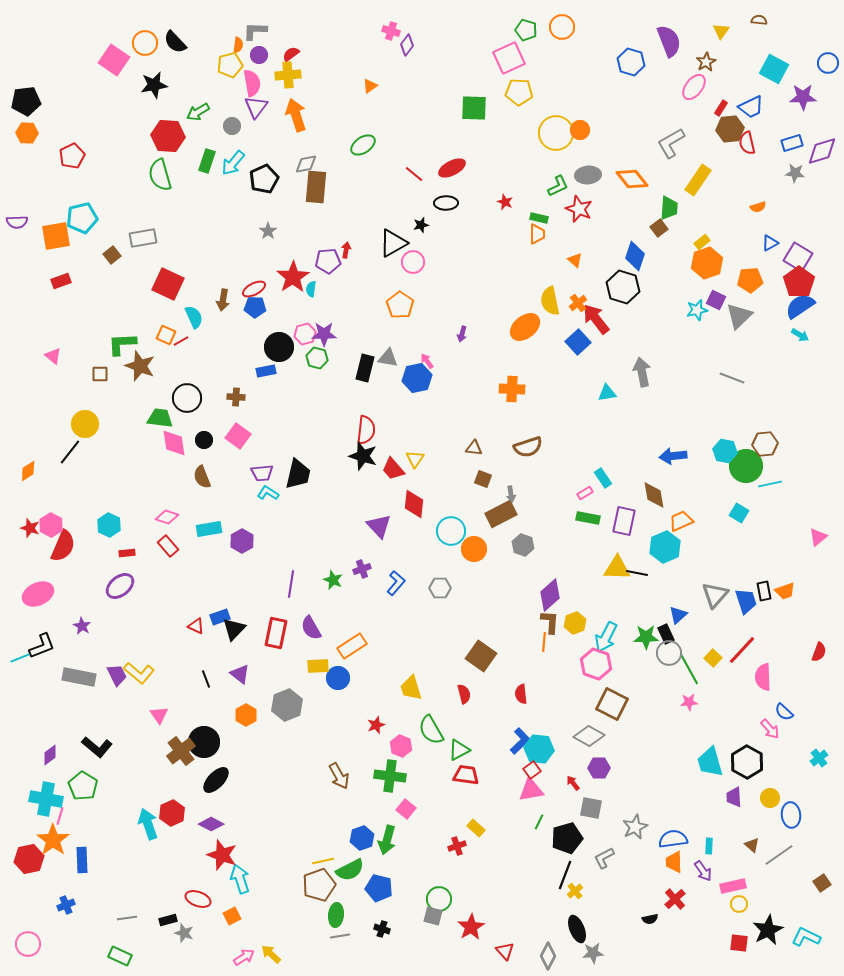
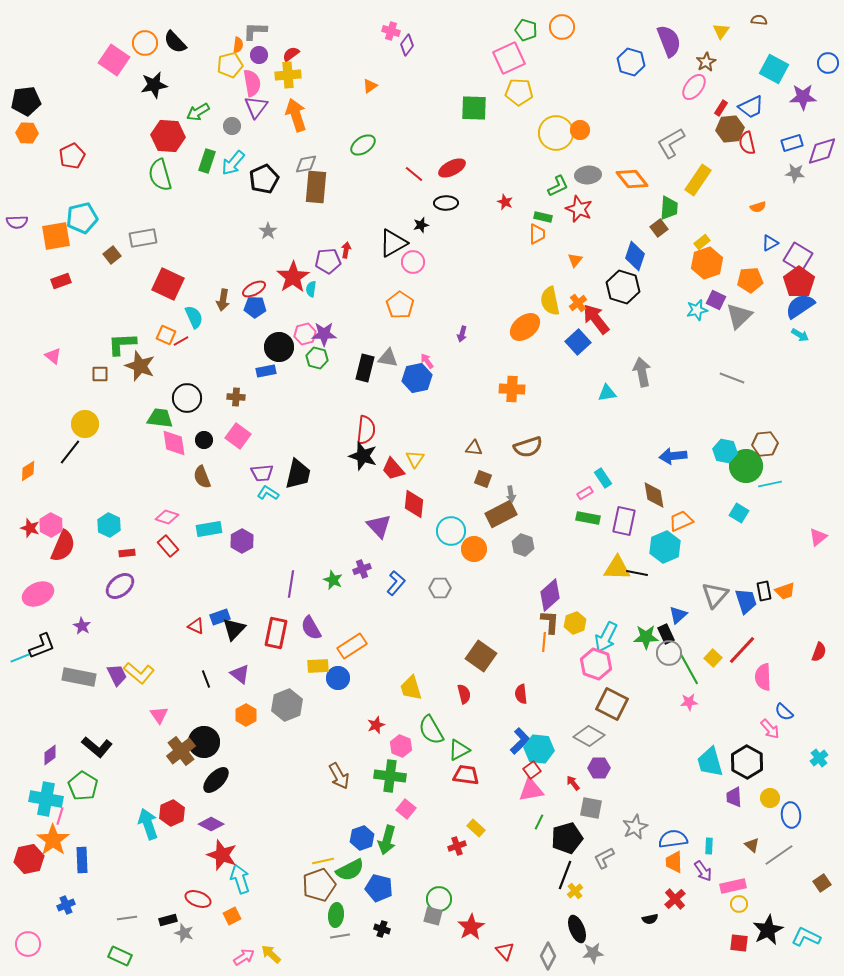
green rectangle at (539, 218): moved 4 px right, 1 px up
orange triangle at (575, 260): rotated 28 degrees clockwise
